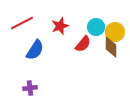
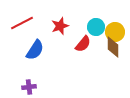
brown diamond: moved 2 px right
purple cross: moved 1 px left, 1 px up
